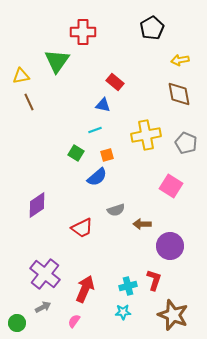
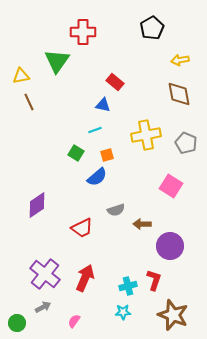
red arrow: moved 11 px up
